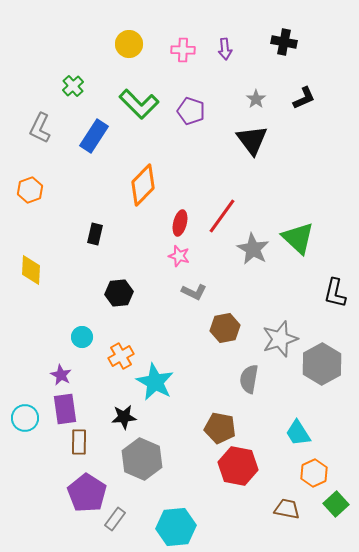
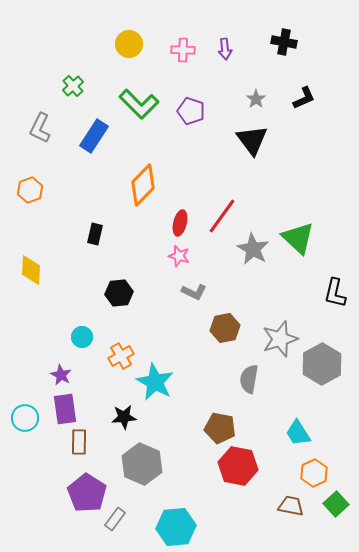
gray hexagon at (142, 459): moved 5 px down
brown trapezoid at (287, 509): moved 4 px right, 3 px up
